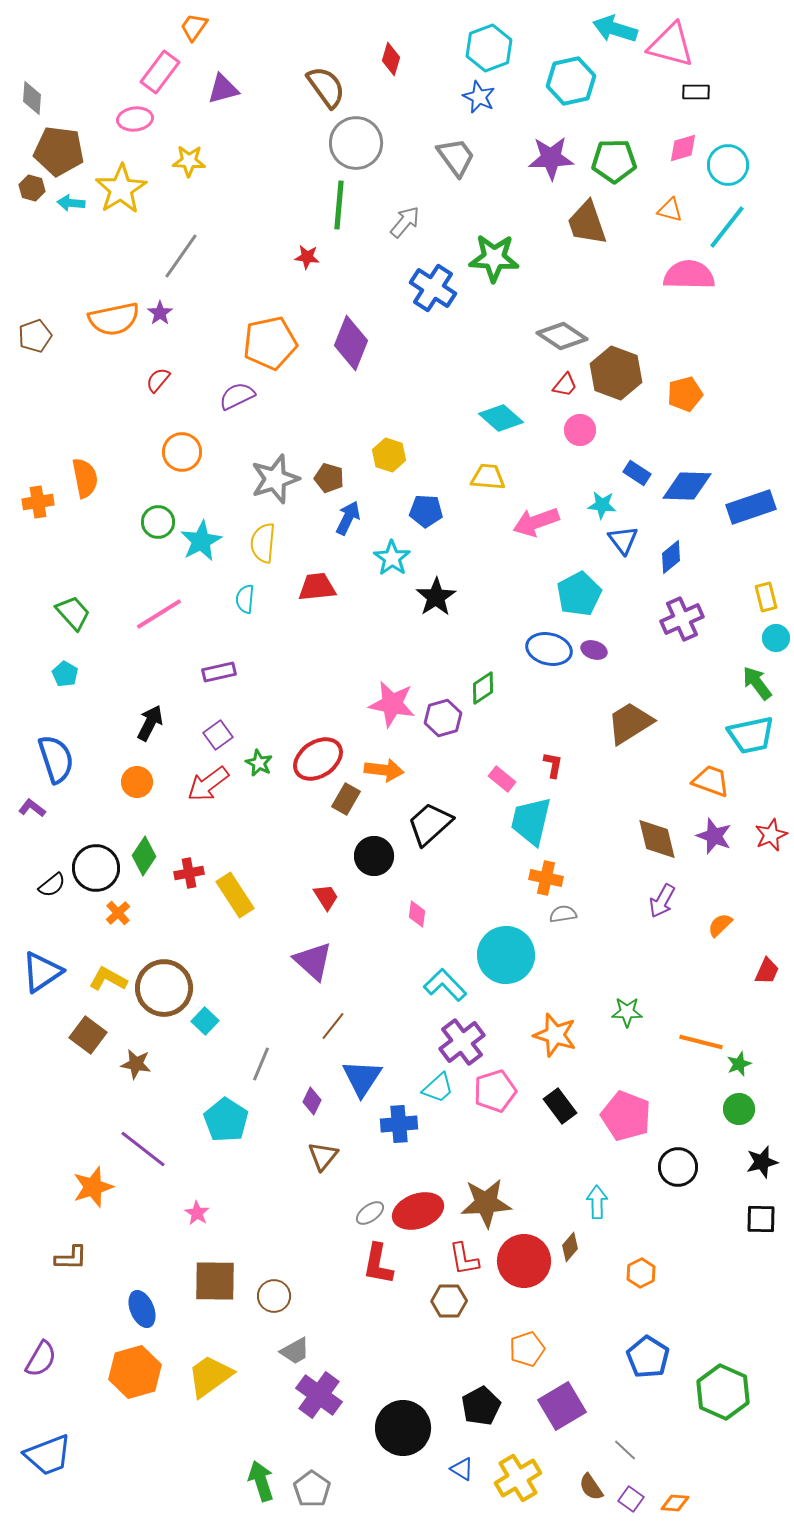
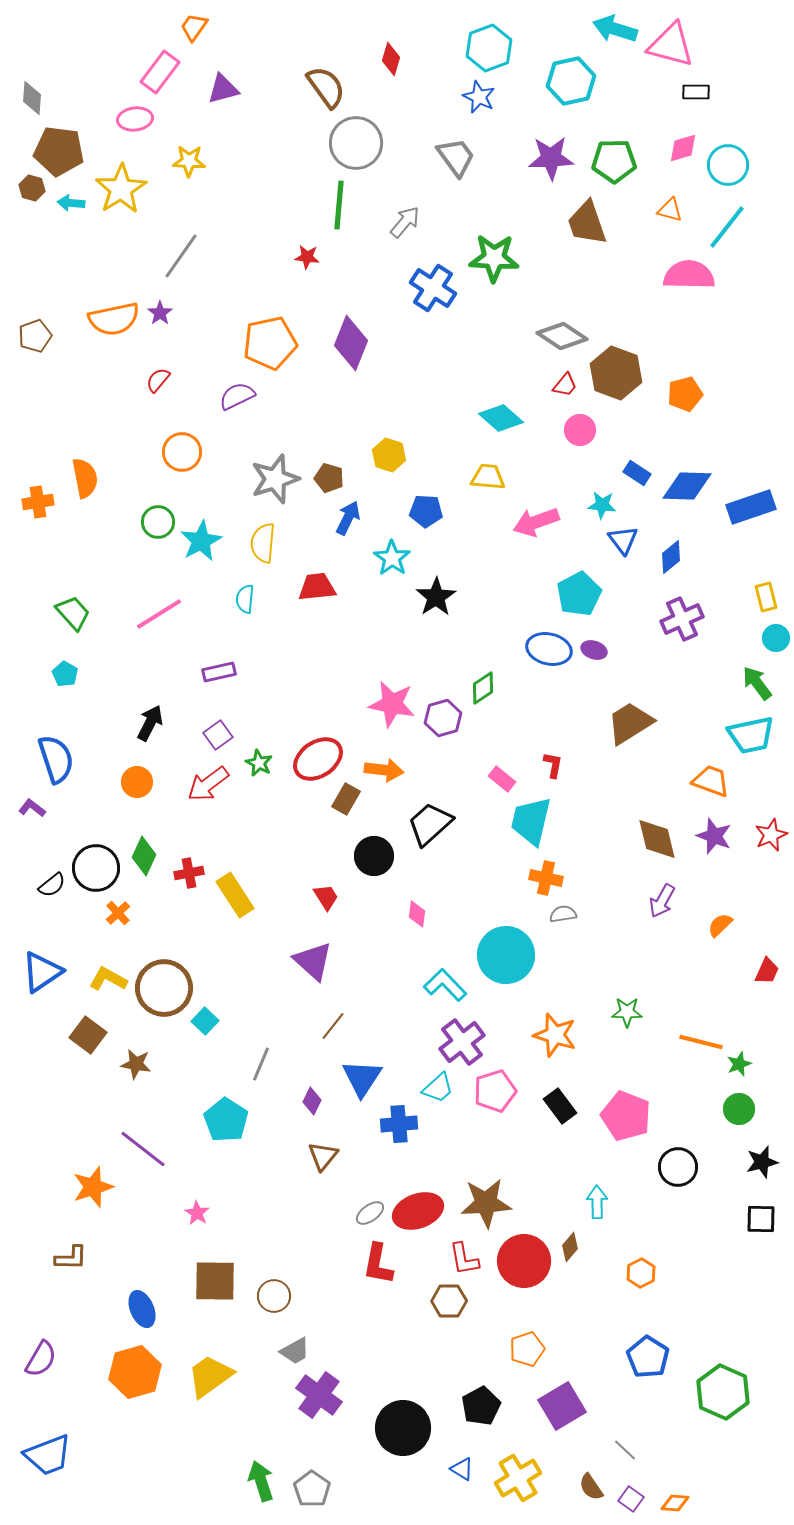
green diamond at (144, 856): rotated 9 degrees counterclockwise
